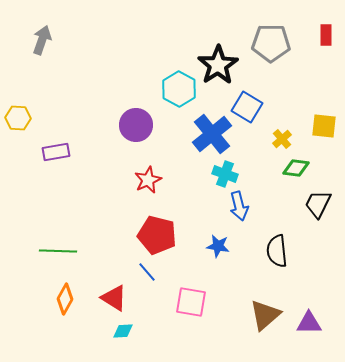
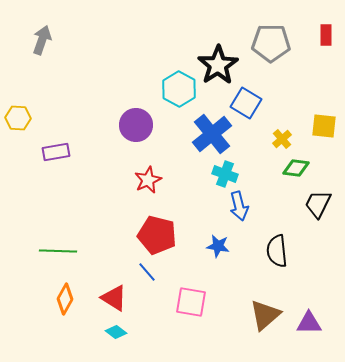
blue square: moved 1 px left, 4 px up
cyan diamond: moved 7 px left, 1 px down; rotated 40 degrees clockwise
